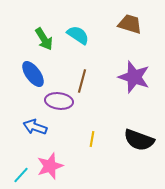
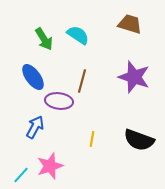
blue ellipse: moved 3 px down
blue arrow: rotated 100 degrees clockwise
